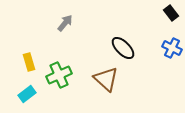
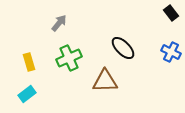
gray arrow: moved 6 px left
blue cross: moved 1 px left, 4 px down
green cross: moved 10 px right, 17 px up
brown triangle: moved 1 px left, 2 px down; rotated 44 degrees counterclockwise
